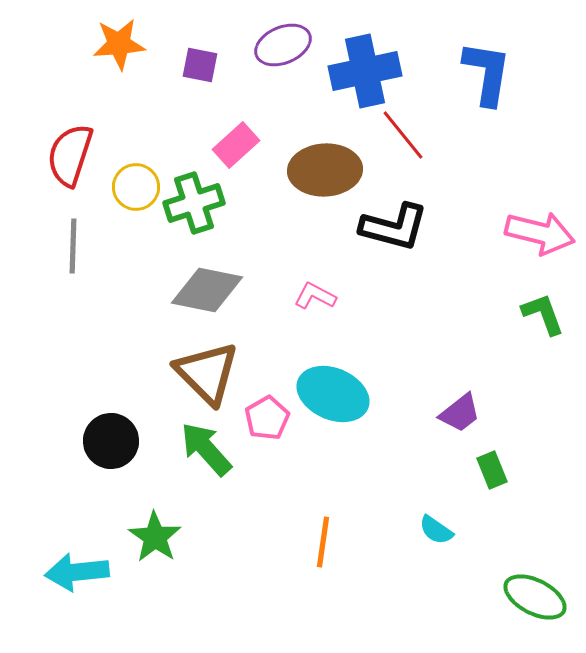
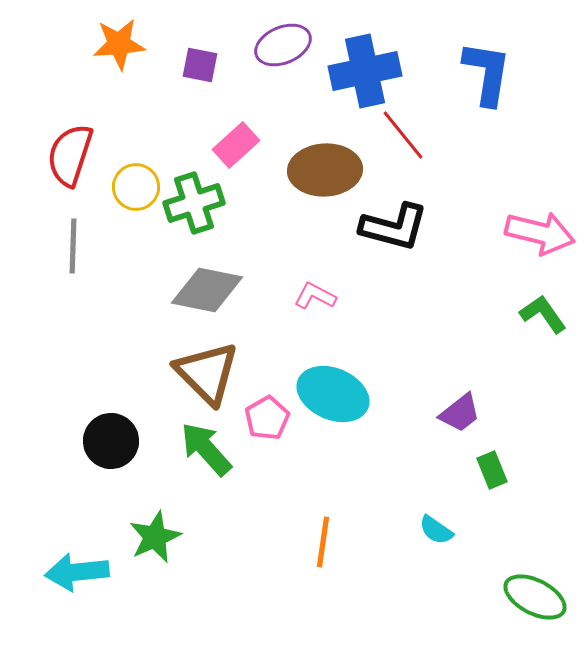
green L-shape: rotated 15 degrees counterclockwise
green star: rotated 14 degrees clockwise
